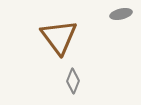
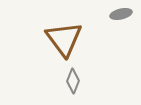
brown triangle: moved 5 px right, 2 px down
